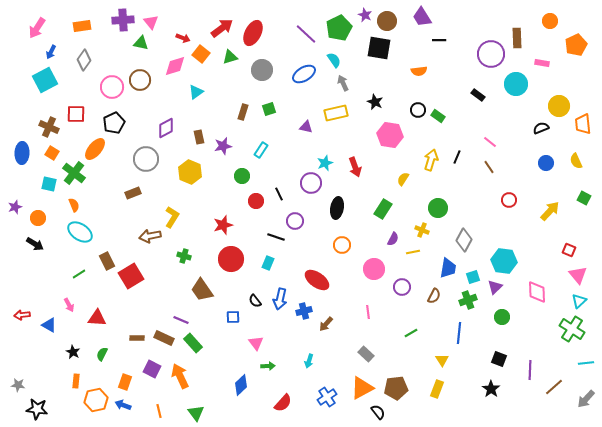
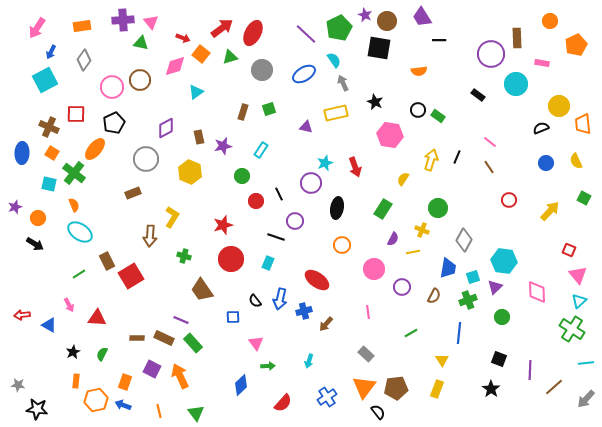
brown arrow at (150, 236): rotated 75 degrees counterclockwise
black star at (73, 352): rotated 16 degrees clockwise
orange triangle at (362, 388): moved 2 px right, 1 px up; rotated 25 degrees counterclockwise
